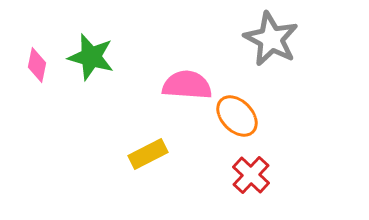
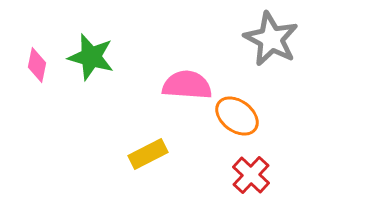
orange ellipse: rotated 9 degrees counterclockwise
